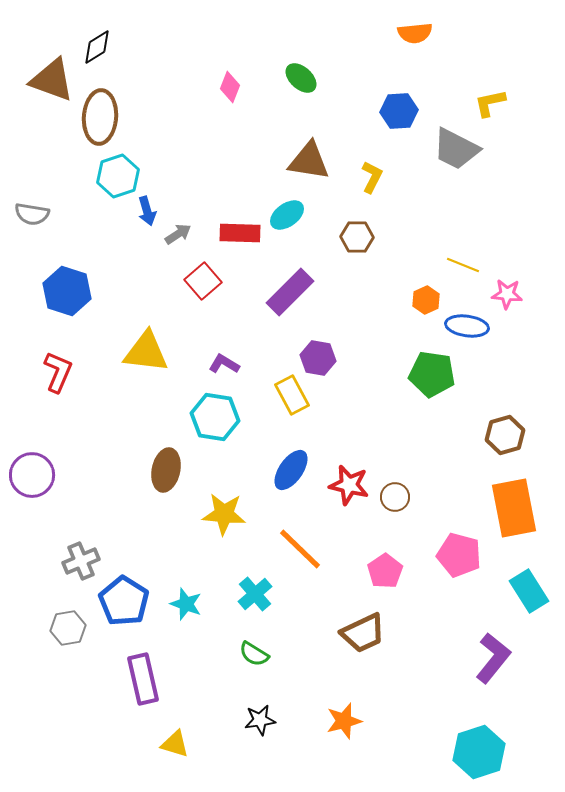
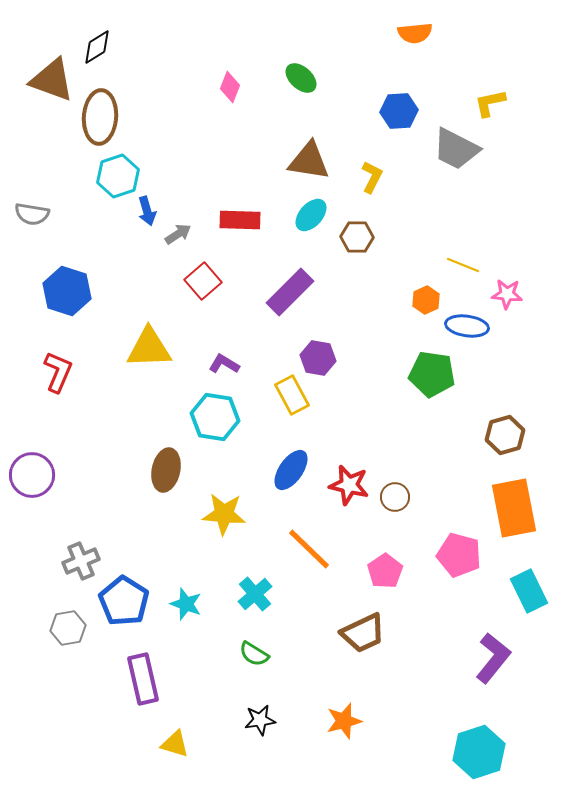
cyan ellipse at (287, 215): moved 24 px right; rotated 12 degrees counterclockwise
red rectangle at (240, 233): moved 13 px up
yellow triangle at (146, 352): moved 3 px right, 4 px up; rotated 9 degrees counterclockwise
orange line at (300, 549): moved 9 px right
cyan rectangle at (529, 591): rotated 6 degrees clockwise
